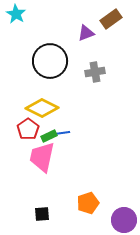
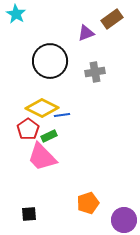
brown rectangle: moved 1 px right
blue line: moved 18 px up
pink trapezoid: rotated 56 degrees counterclockwise
black square: moved 13 px left
